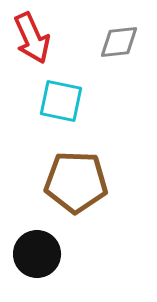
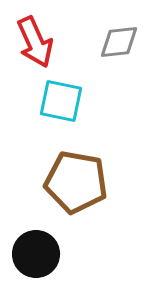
red arrow: moved 3 px right, 4 px down
brown pentagon: rotated 8 degrees clockwise
black circle: moved 1 px left
